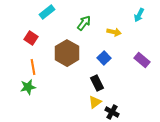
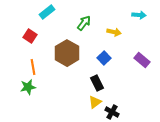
cyan arrow: rotated 112 degrees counterclockwise
red square: moved 1 px left, 2 px up
